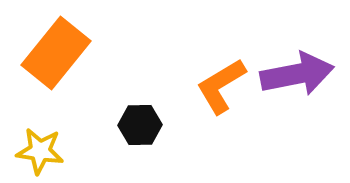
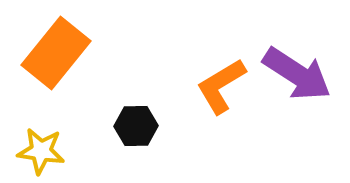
purple arrow: rotated 44 degrees clockwise
black hexagon: moved 4 px left, 1 px down
yellow star: moved 1 px right
